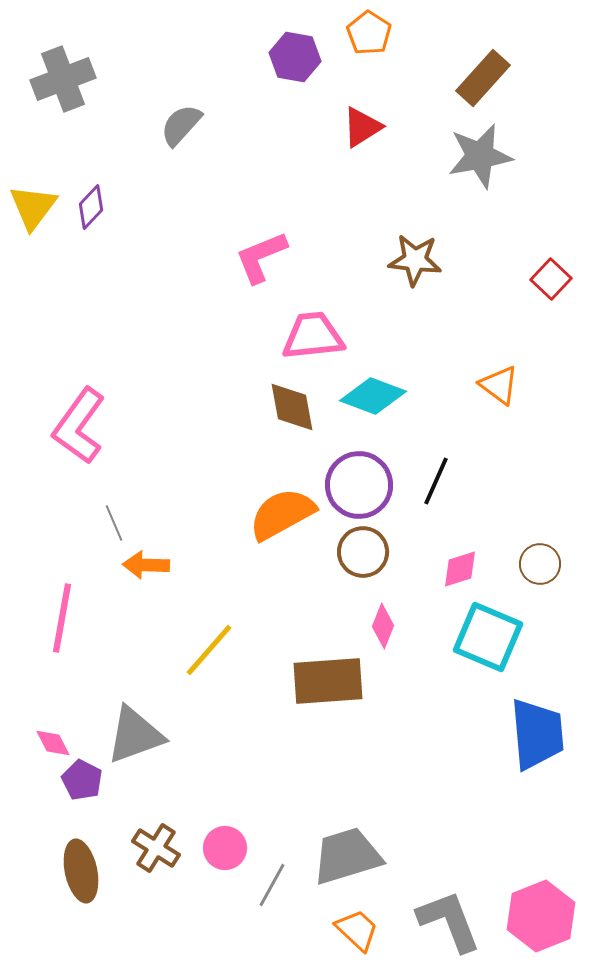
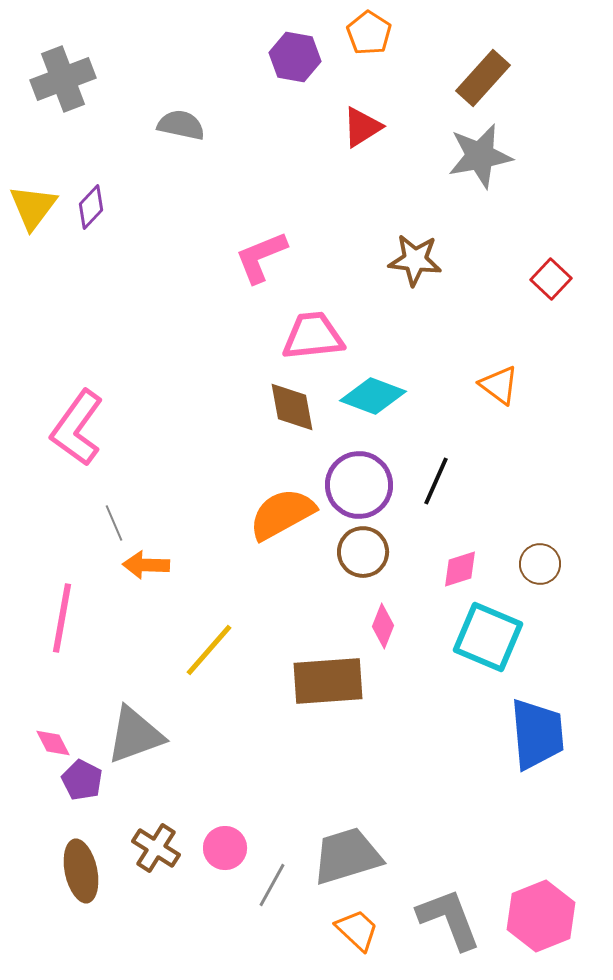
gray semicircle at (181, 125): rotated 60 degrees clockwise
pink L-shape at (79, 426): moved 2 px left, 2 px down
gray L-shape at (449, 921): moved 2 px up
